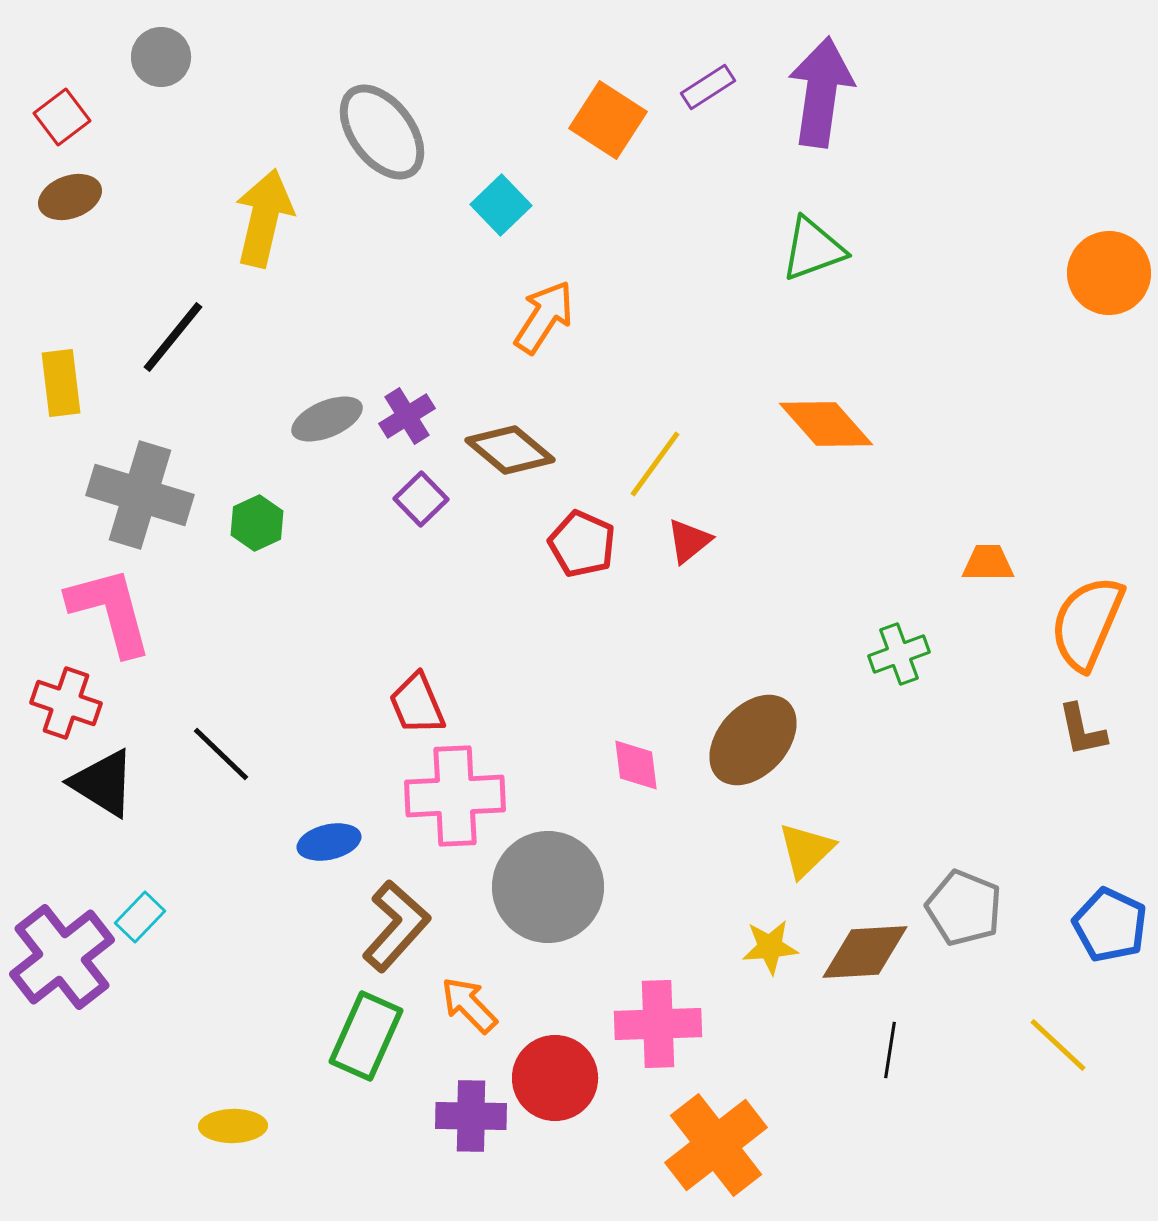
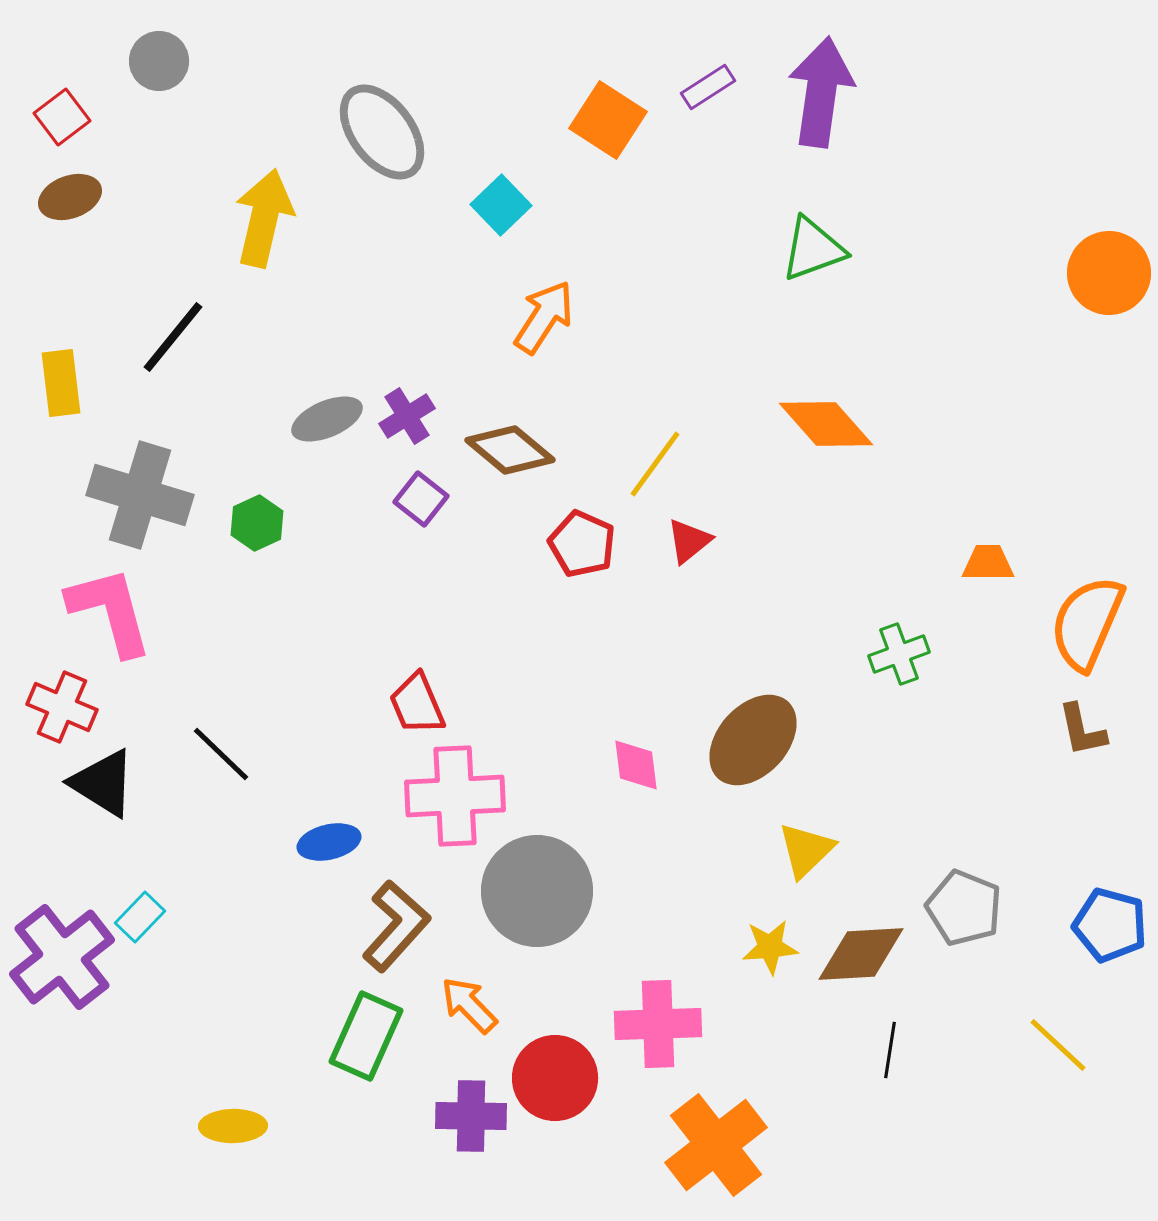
gray circle at (161, 57): moved 2 px left, 4 px down
purple square at (421, 499): rotated 8 degrees counterclockwise
red cross at (66, 703): moved 4 px left, 4 px down; rotated 4 degrees clockwise
gray circle at (548, 887): moved 11 px left, 4 px down
blue pentagon at (1110, 925): rotated 10 degrees counterclockwise
brown diamond at (865, 952): moved 4 px left, 2 px down
